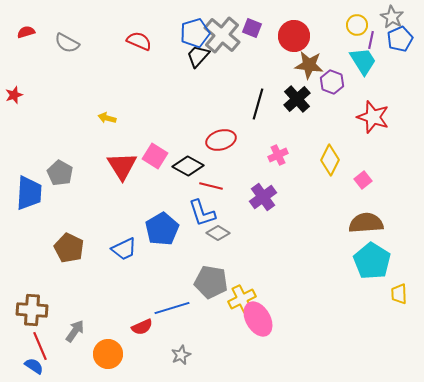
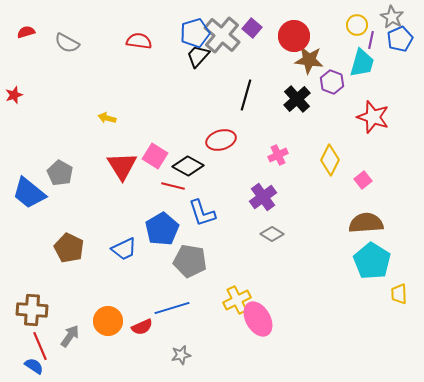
purple square at (252, 28): rotated 18 degrees clockwise
red semicircle at (139, 41): rotated 15 degrees counterclockwise
cyan trapezoid at (363, 61): moved 1 px left, 2 px down; rotated 48 degrees clockwise
brown star at (309, 65): moved 5 px up
black line at (258, 104): moved 12 px left, 9 px up
red line at (211, 186): moved 38 px left
blue trapezoid at (29, 193): rotated 126 degrees clockwise
gray diamond at (218, 233): moved 54 px right, 1 px down
gray pentagon at (211, 282): moved 21 px left, 21 px up
yellow cross at (242, 299): moved 5 px left, 1 px down
gray arrow at (75, 331): moved 5 px left, 5 px down
orange circle at (108, 354): moved 33 px up
gray star at (181, 355): rotated 12 degrees clockwise
